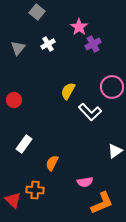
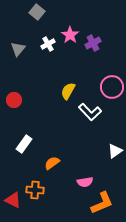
pink star: moved 9 px left, 8 px down
purple cross: moved 1 px up
gray triangle: moved 1 px down
orange semicircle: rotated 28 degrees clockwise
red triangle: rotated 18 degrees counterclockwise
